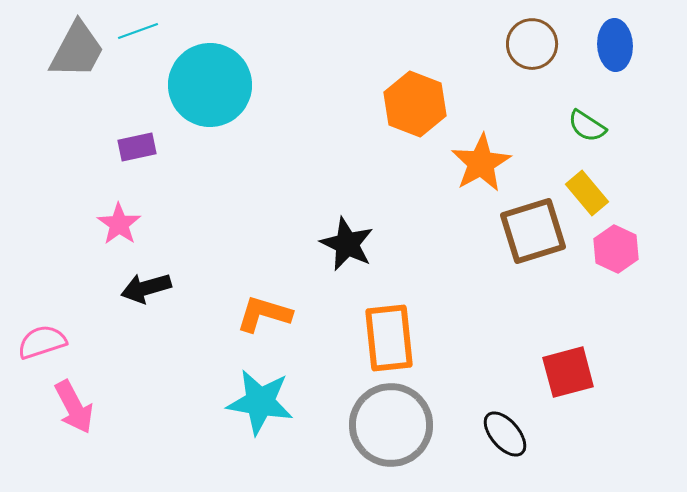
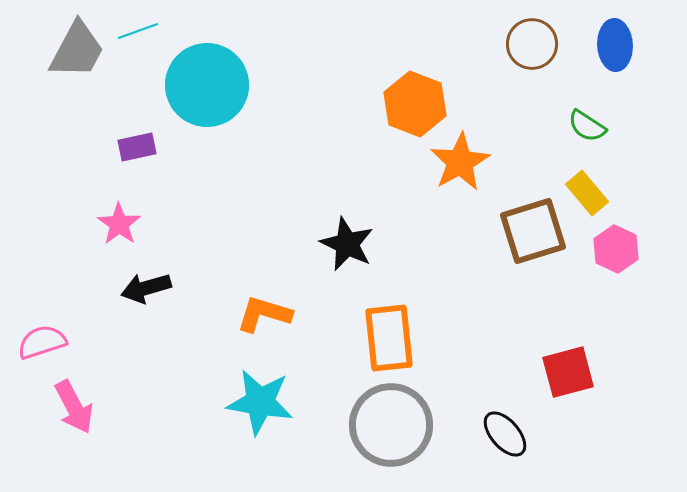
cyan circle: moved 3 px left
orange star: moved 21 px left, 1 px up
